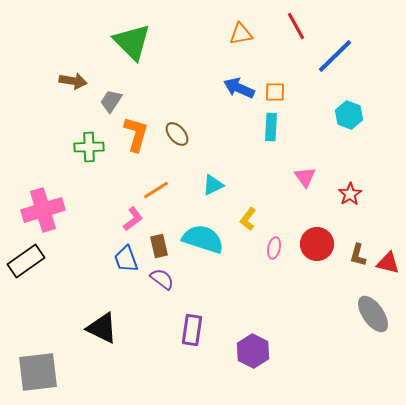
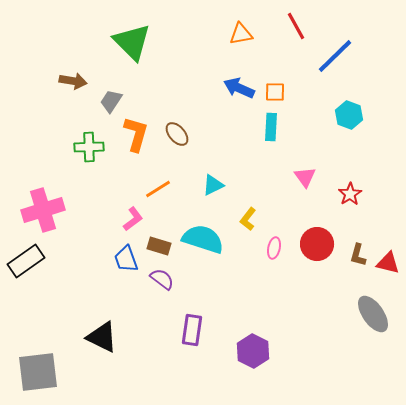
orange line: moved 2 px right, 1 px up
brown rectangle: rotated 60 degrees counterclockwise
black triangle: moved 9 px down
